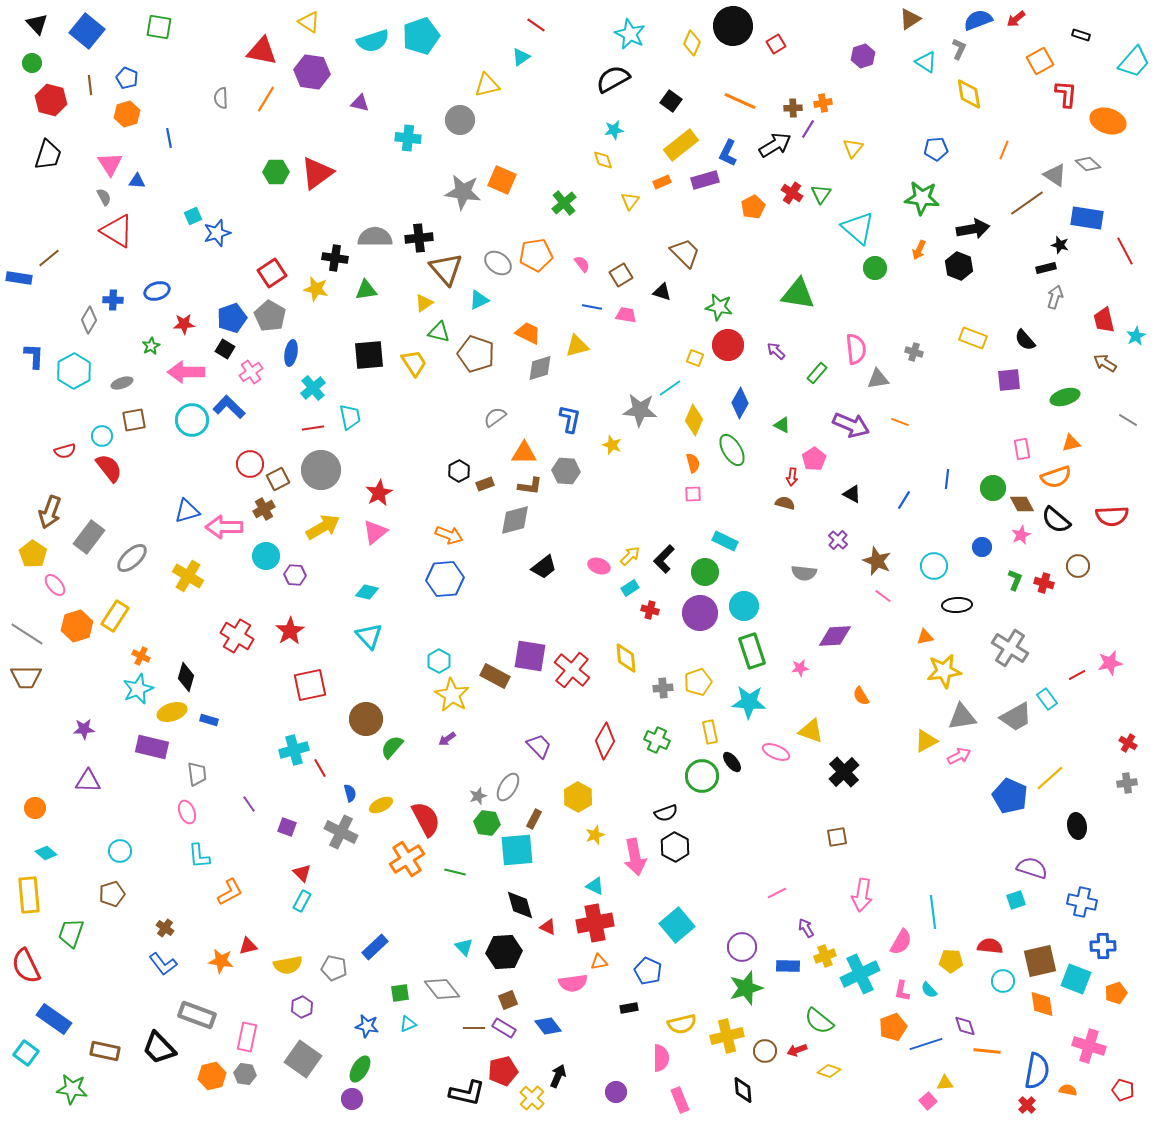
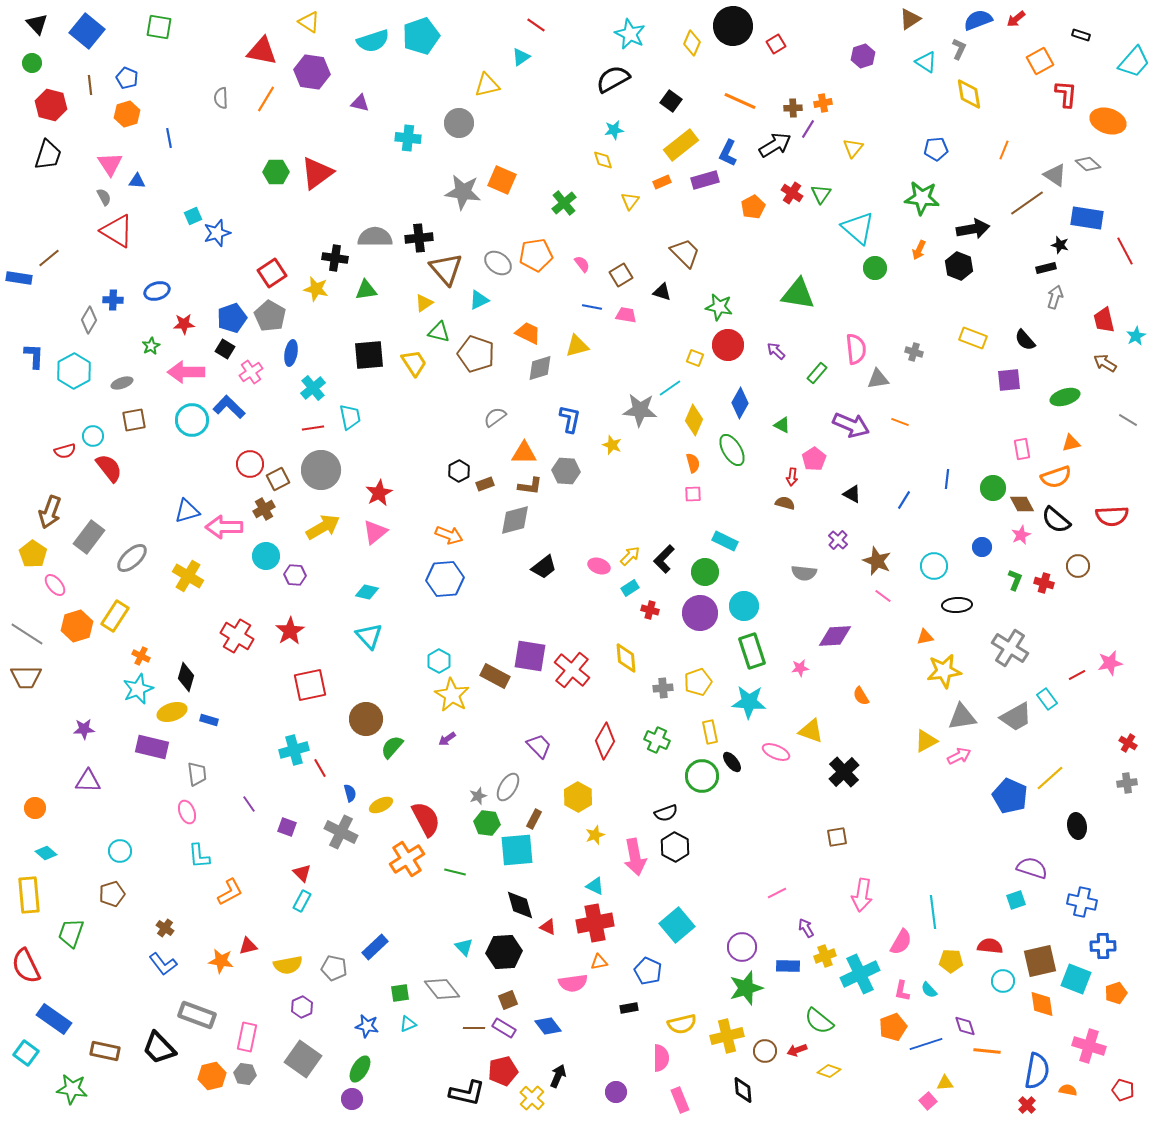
red hexagon at (51, 100): moved 5 px down
gray circle at (460, 120): moved 1 px left, 3 px down
cyan circle at (102, 436): moved 9 px left
